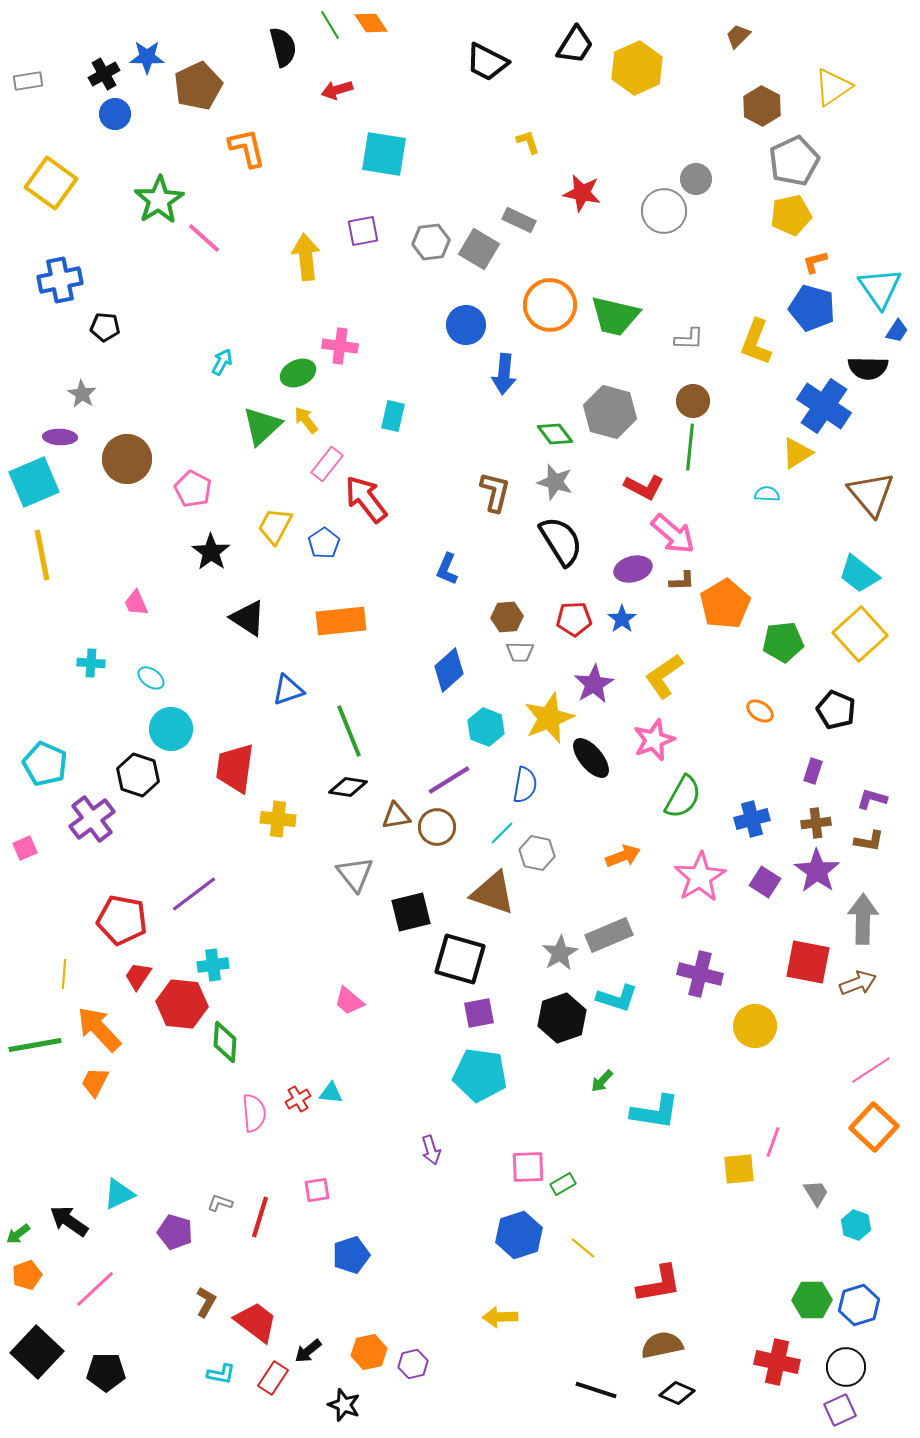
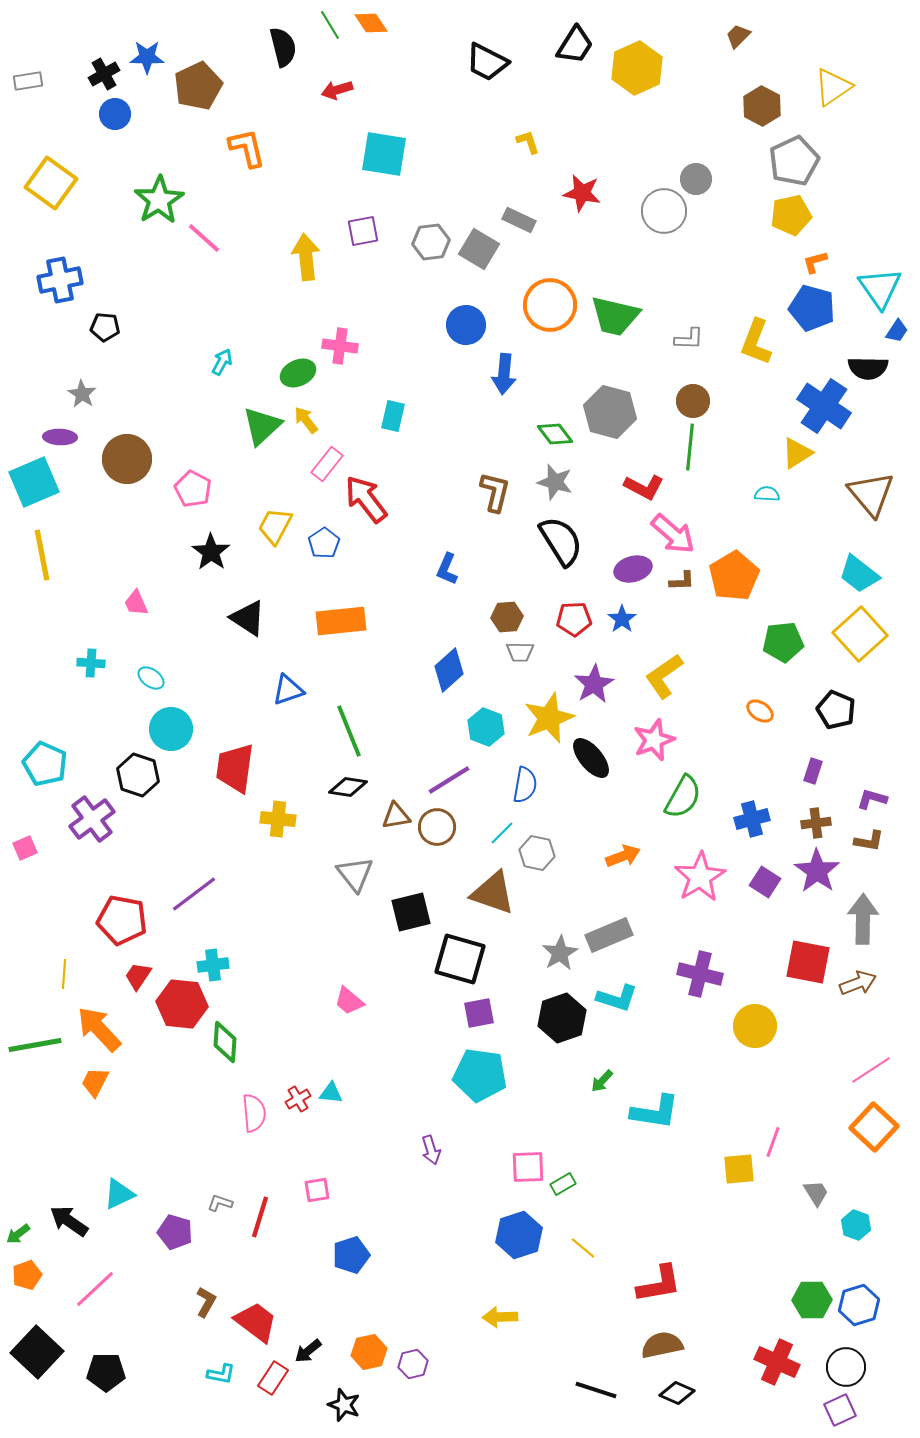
orange pentagon at (725, 604): moved 9 px right, 28 px up
red cross at (777, 1362): rotated 12 degrees clockwise
